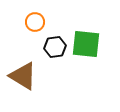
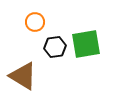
green square: rotated 16 degrees counterclockwise
